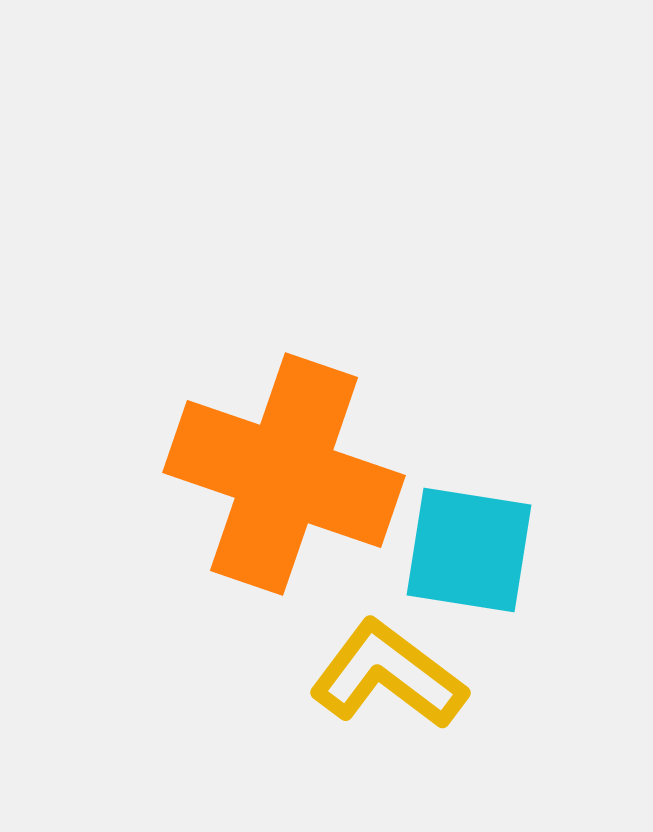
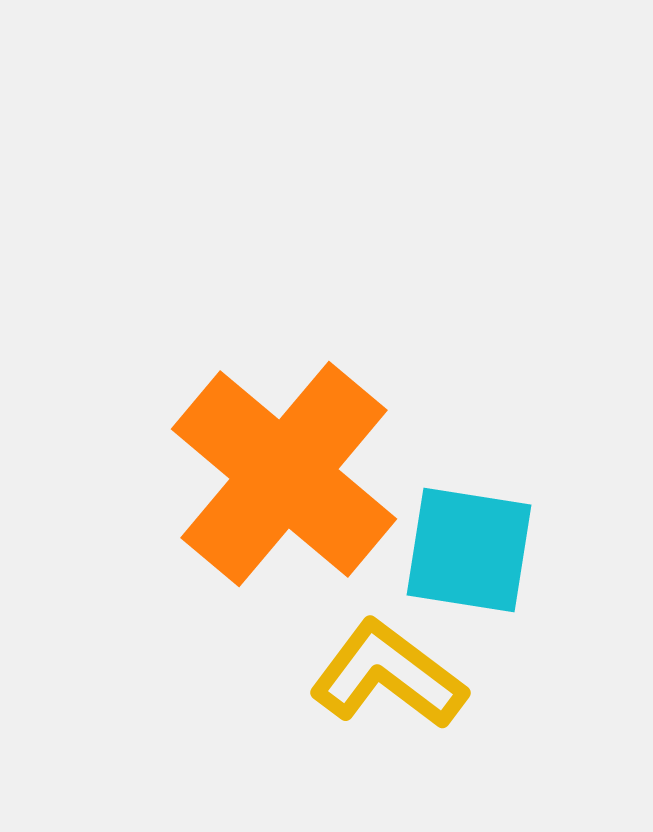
orange cross: rotated 21 degrees clockwise
